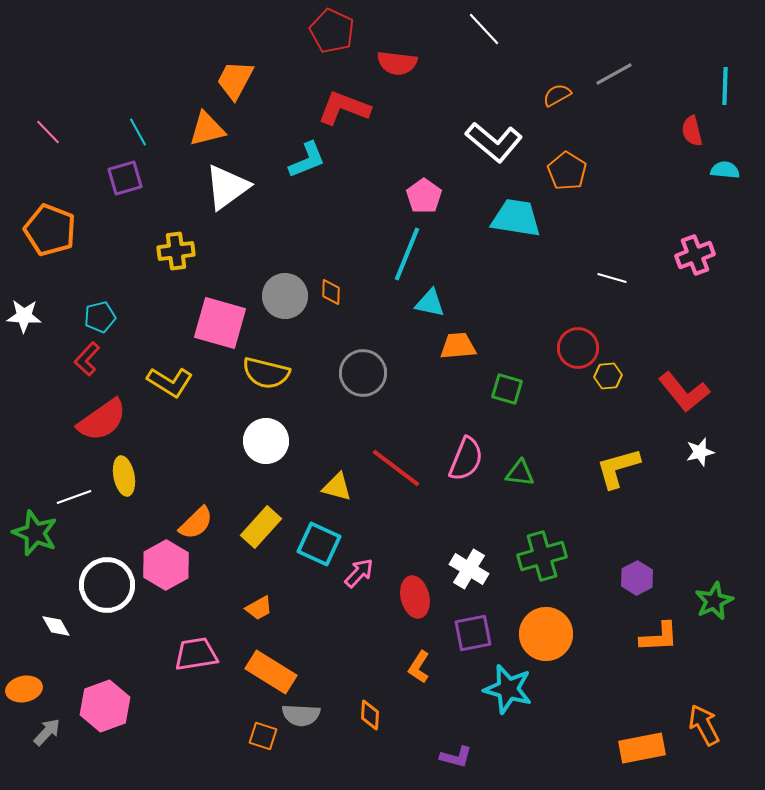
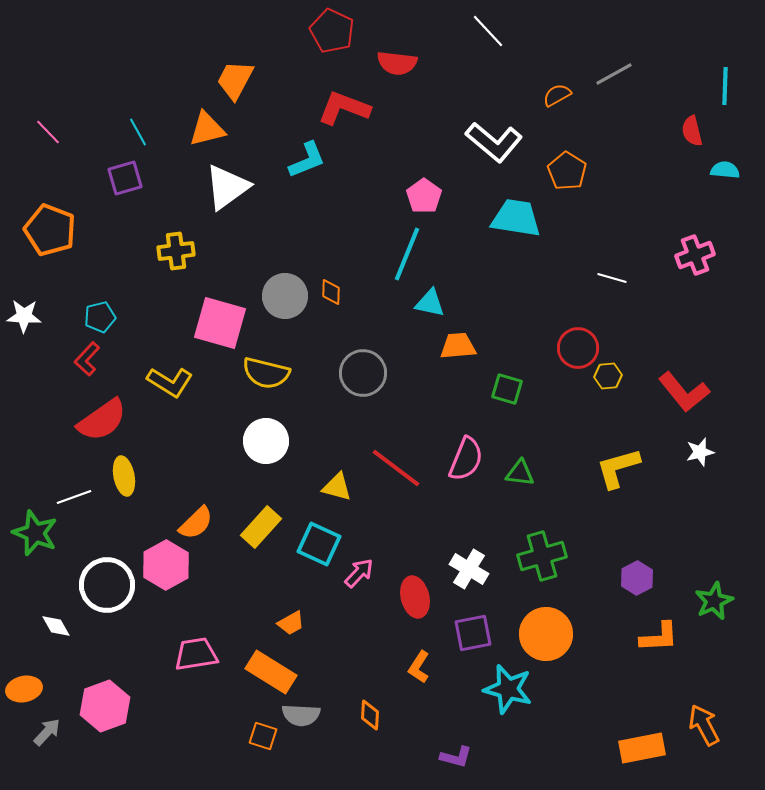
white line at (484, 29): moved 4 px right, 2 px down
orange trapezoid at (259, 608): moved 32 px right, 15 px down
